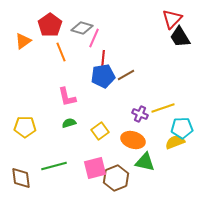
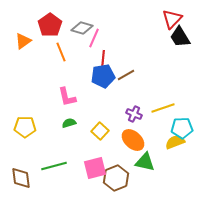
purple cross: moved 6 px left
yellow square: rotated 12 degrees counterclockwise
orange ellipse: rotated 25 degrees clockwise
